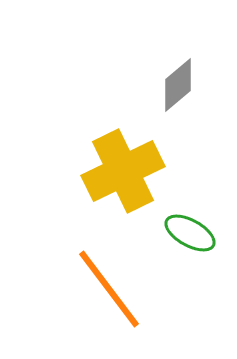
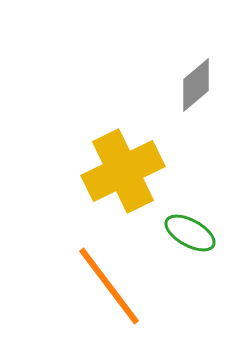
gray diamond: moved 18 px right
orange line: moved 3 px up
